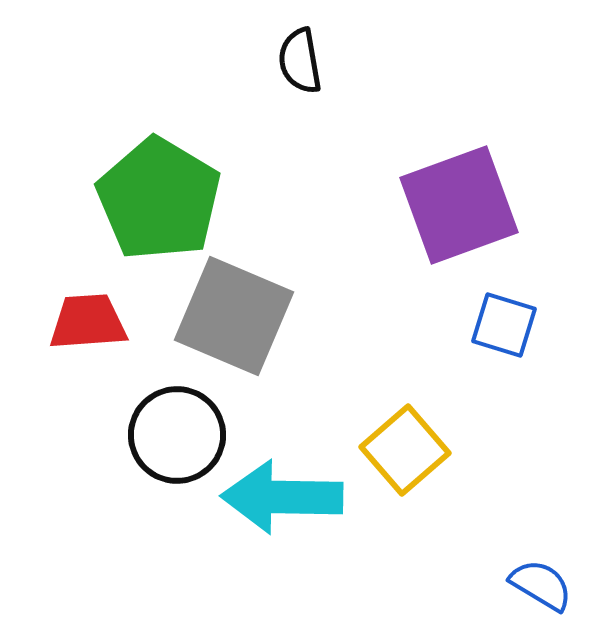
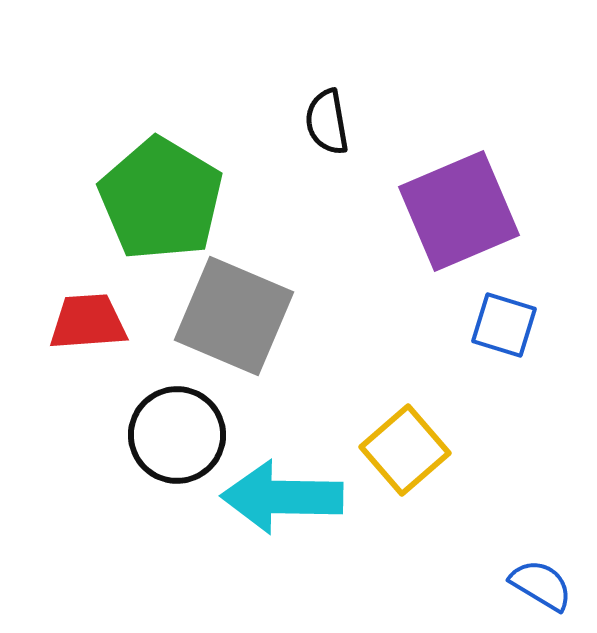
black semicircle: moved 27 px right, 61 px down
green pentagon: moved 2 px right
purple square: moved 6 px down; rotated 3 degrees counterclockwise
